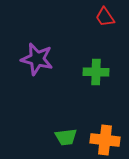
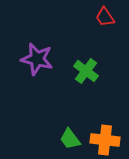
green cross: moved 10 px left, 1 px up; rotated 35 degrees clockwise
green trapezoid: moved 4 px right, 2 px down; rotated 60 degrees clockwise
